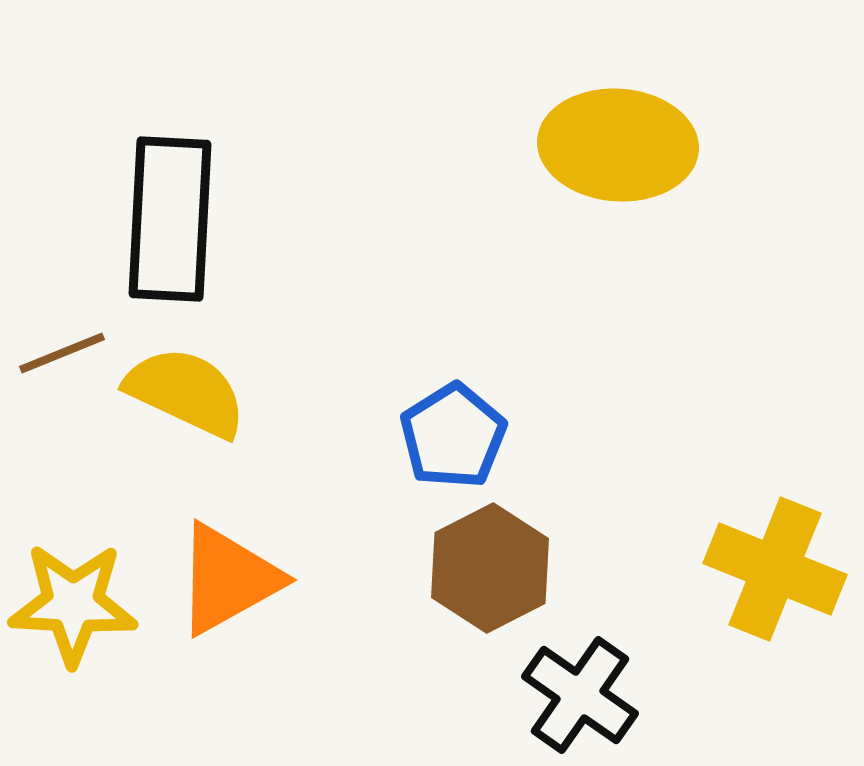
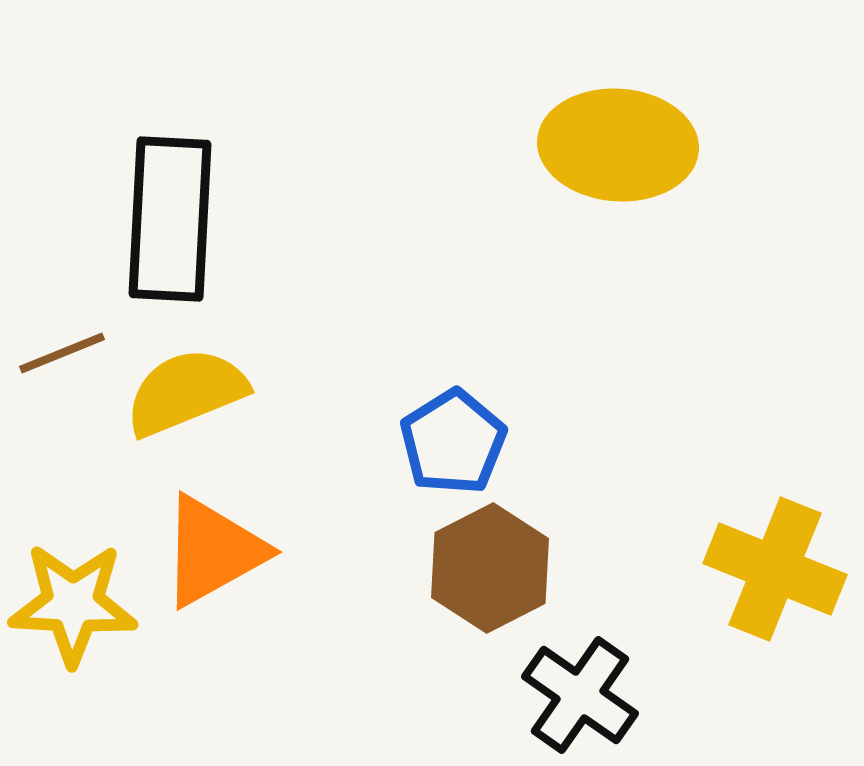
yellow semicircle: rotated 47 degrees counterclockwise
blue pentagon: moved 6 px down
orange triangle: moved 15 px left, 28 px up
